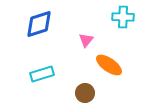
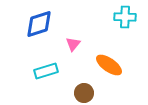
cyan cross: moved 2 px right
pink triangle: moved 13 px left, 4 px down
cyan rectangle: moved 4 px right, 3 px up
brown circle: moved 1 px left
